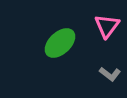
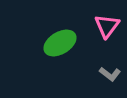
green ellipse: rotated 12 degrees clockwise
